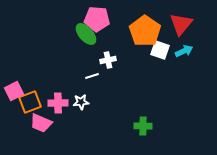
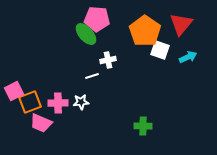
cyan arrow: moved 4 px right, 6 px down
